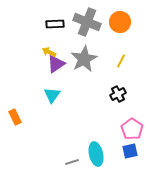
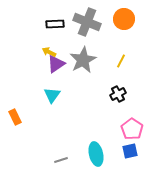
orange circle: moved 4 px right, 3 px up
gray star: moved 1 px left, 1 px down
gray line: moved 11 px left, 2 px up
